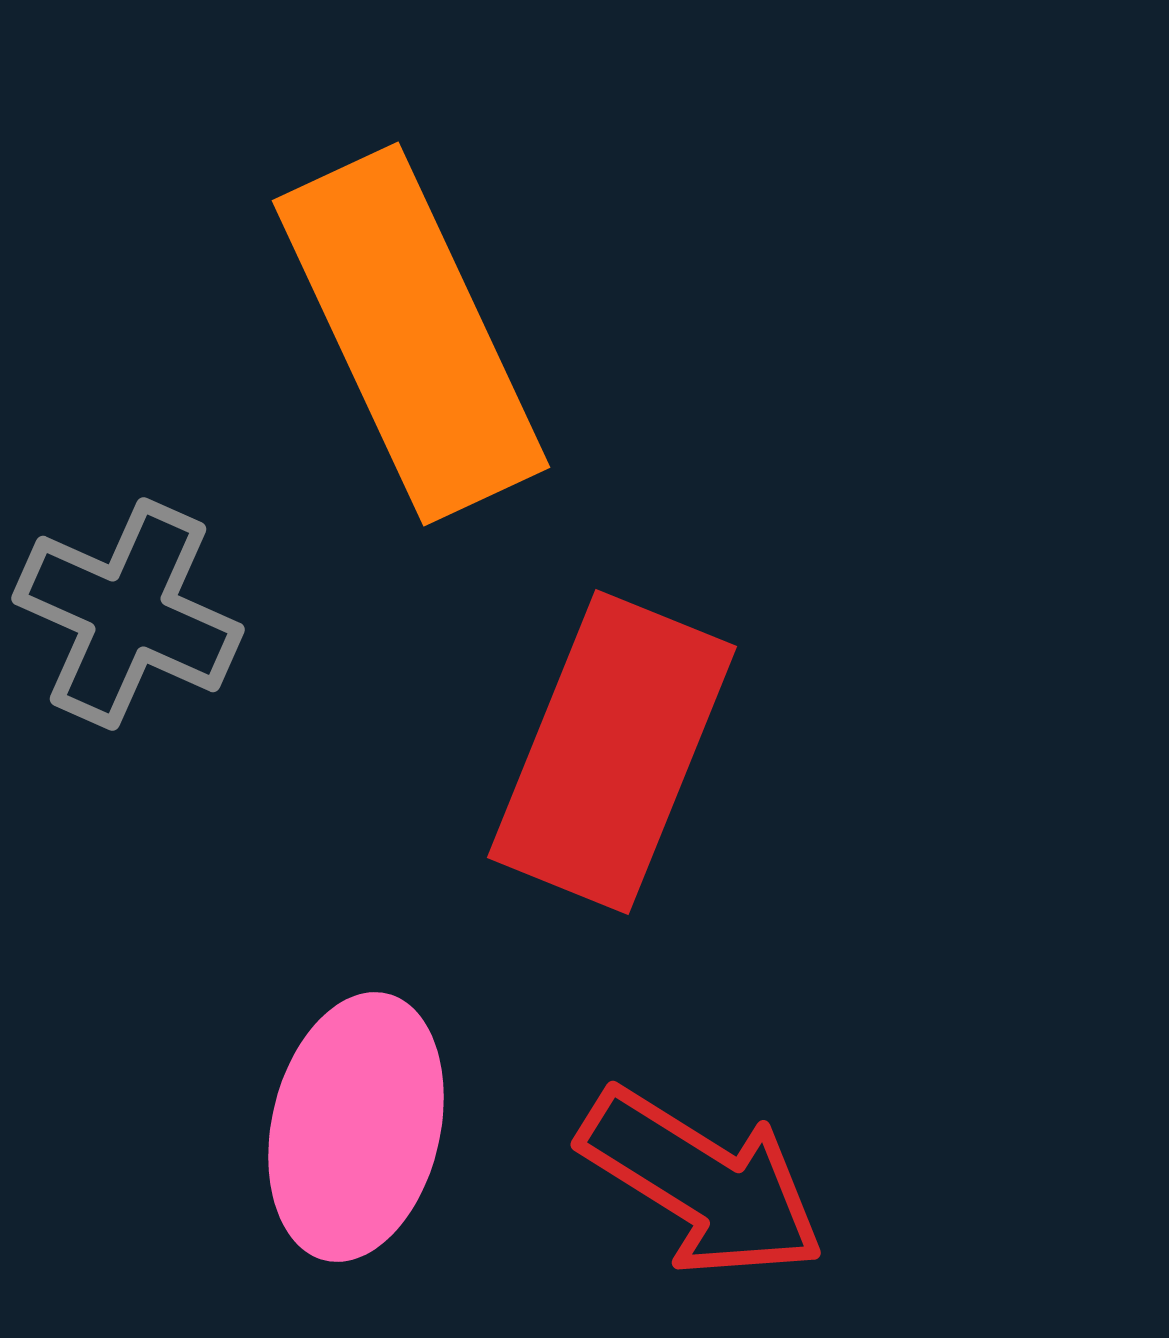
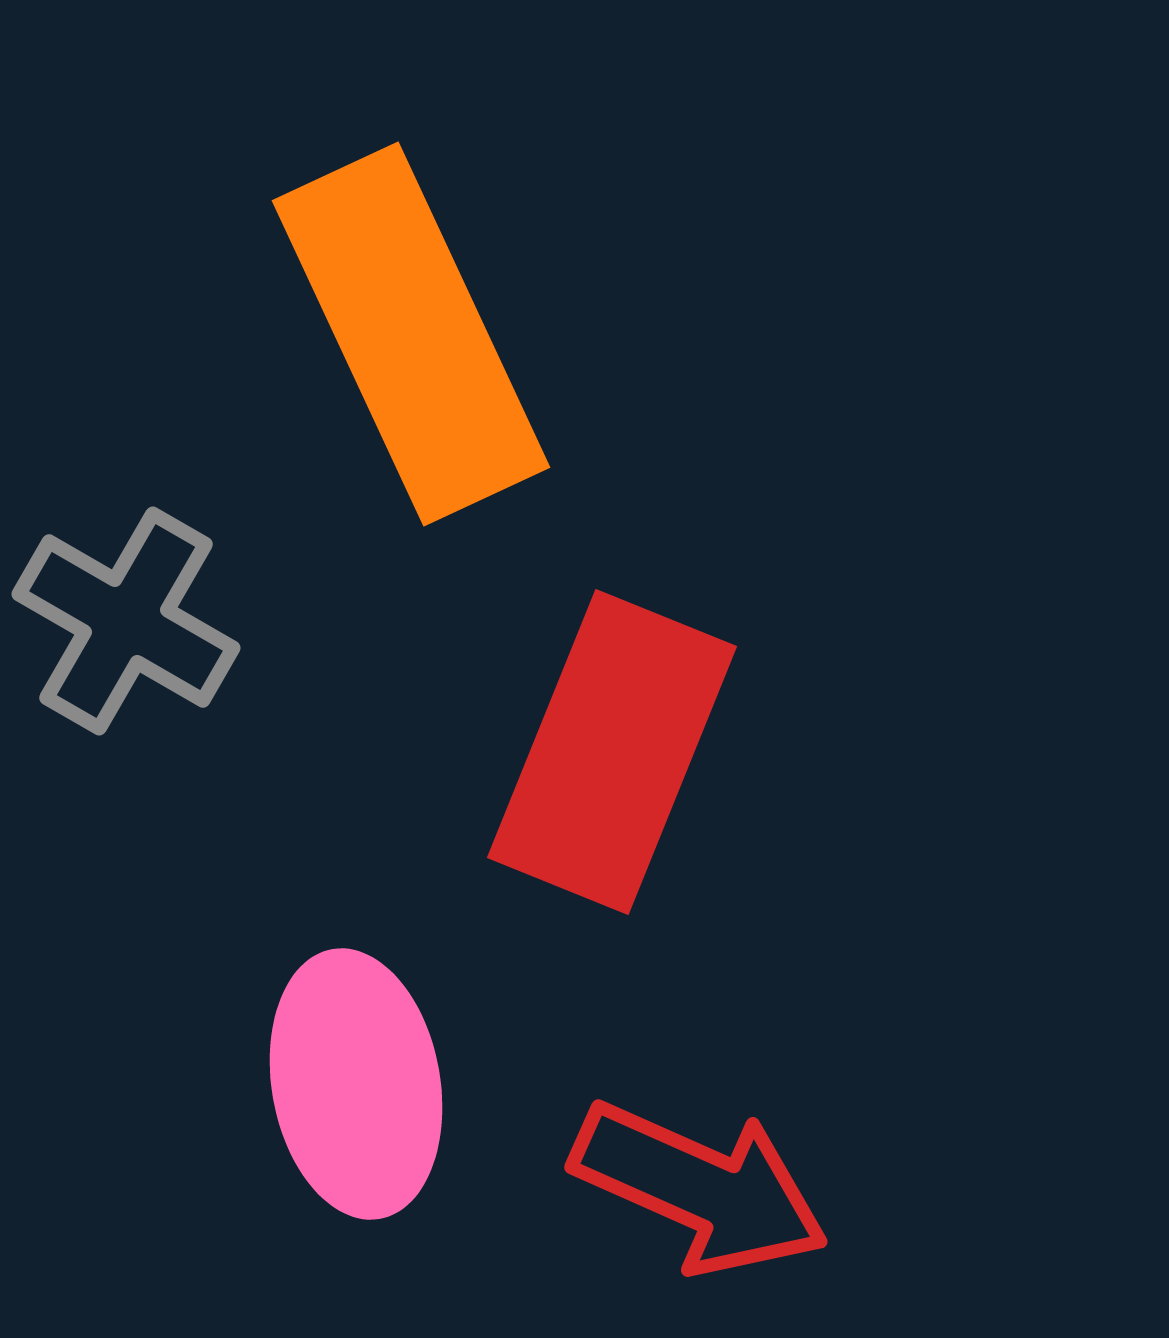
gray cross: moved 2 px left, 7 px down; rotated 6 degrees clockwise
pink ellipse: moved 43 px up; rotated 23 degrees counterclockwise
red arrow: moved 2 px left, 5 px down; rotated 8 degrees counterclockwise
